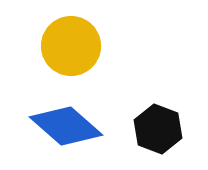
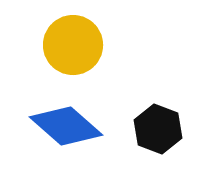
yellow circle: moved 2 px right, 1 px up
